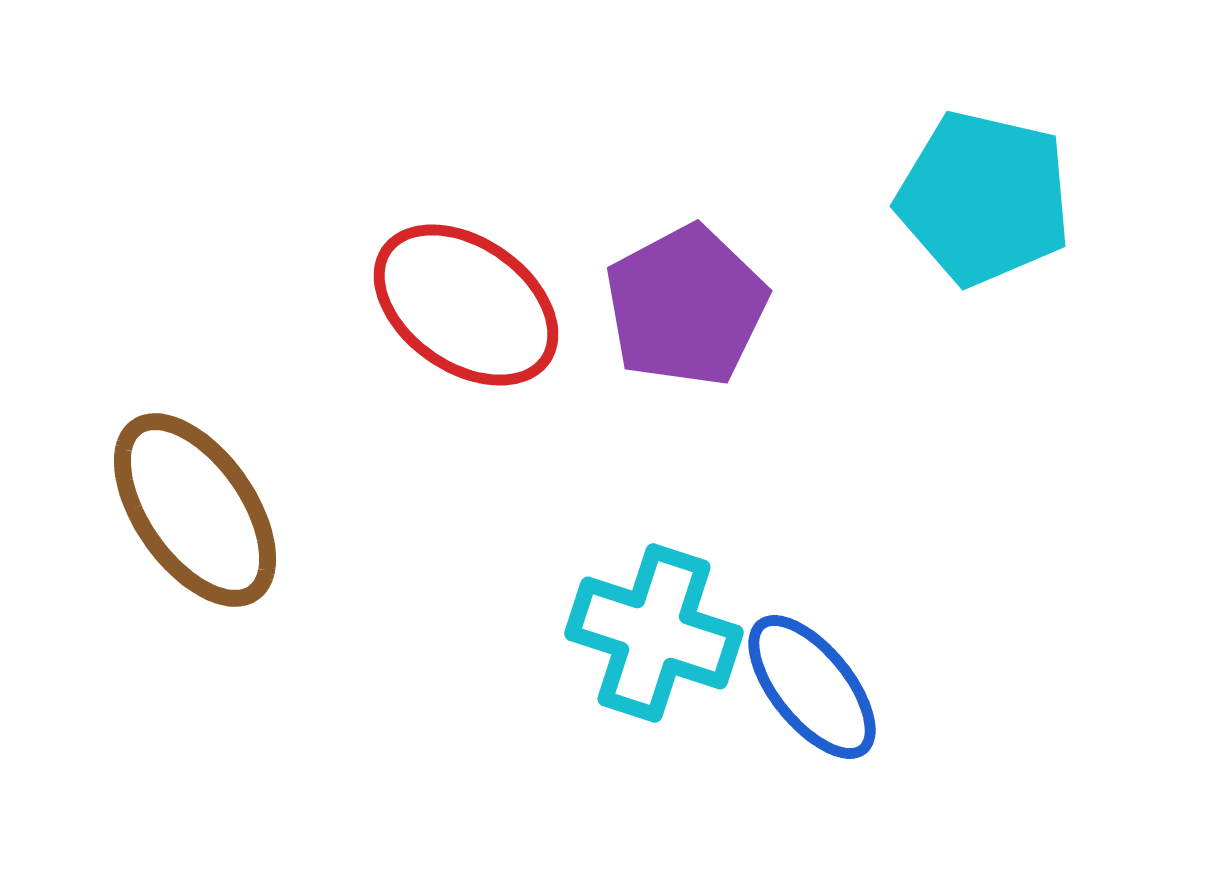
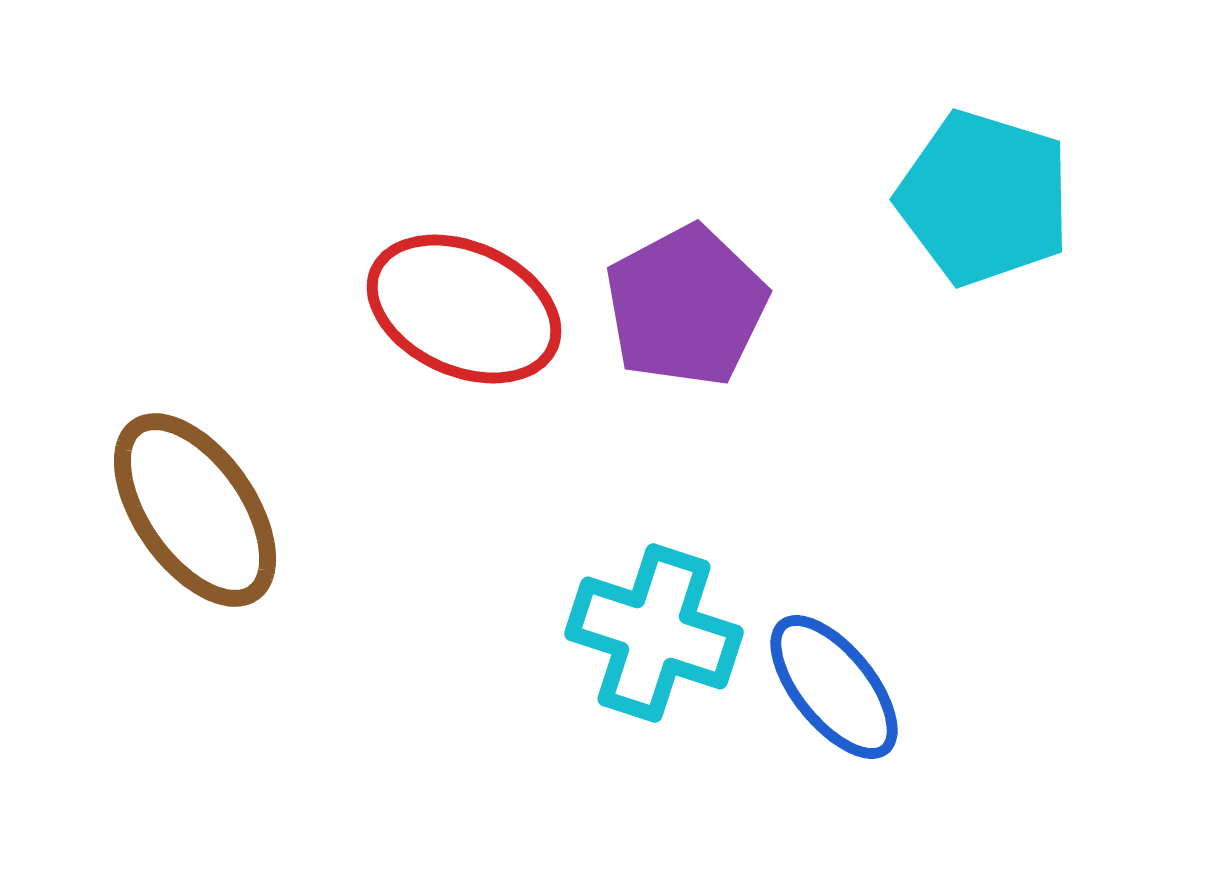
cyan pentagon: rotated 4 degrees clockwise
red ellipse: moved 2 px left, 4 px down; rotated 11 degrees counterclockwise
blue ellipse: moved 22 px right
